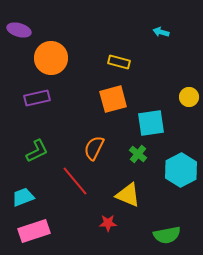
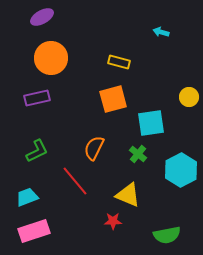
purple ellipse: moved 23 px right, 13 px up; rotated 45 degrees counterclockwise
cyan trapezoid: moved 4 px right
red star: moved 5 px right, 2 px up
